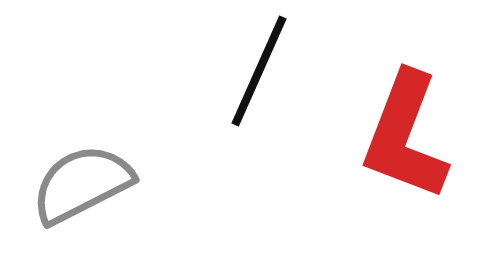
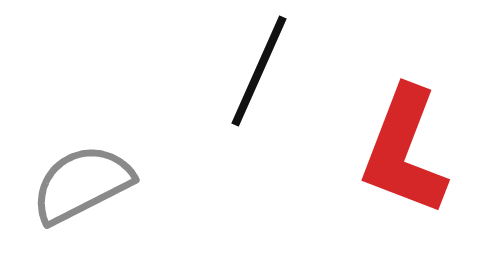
red L-shape: moved 1 px left, 15 px down
